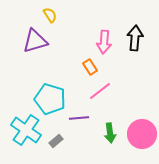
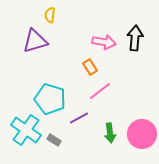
yellow semicircle: rotated 140 degrees counterclockwise
pink arrow: rotated 85 degrees counterclockwise
purple line: rotated 24 degrees counterclockwise
gray rectangle: moved 2 px left, 1 px up; rotated 72 degrees clockwise
